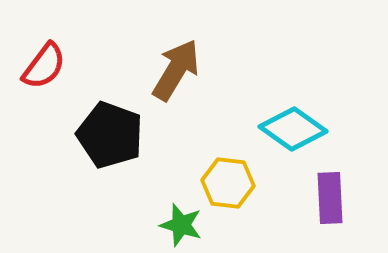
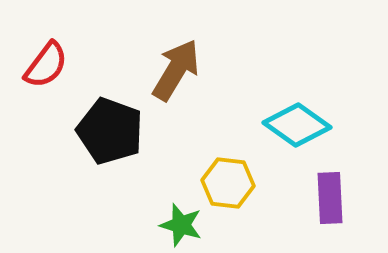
red semicircle: moved 2 px right, 1 px up
cyan diamond: moved 4 px right, 4 px up
black pentagon: moved 4 px up
